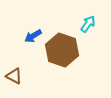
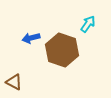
blue arrow: moved 2 px left, 2 px down; rotated 18 degrees clockwise
brown triangle: moved 6 px down
